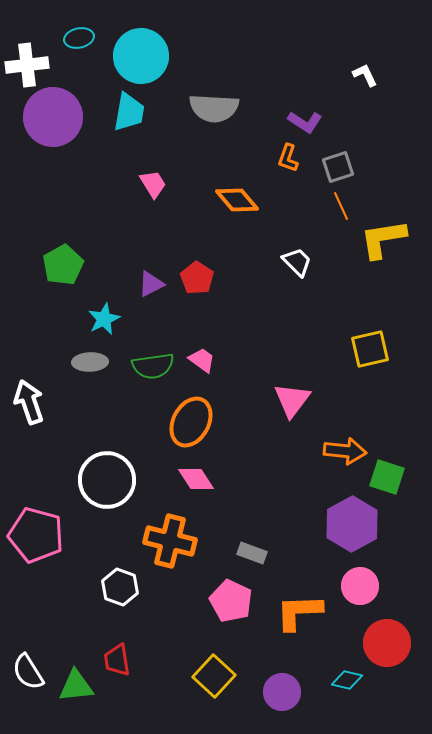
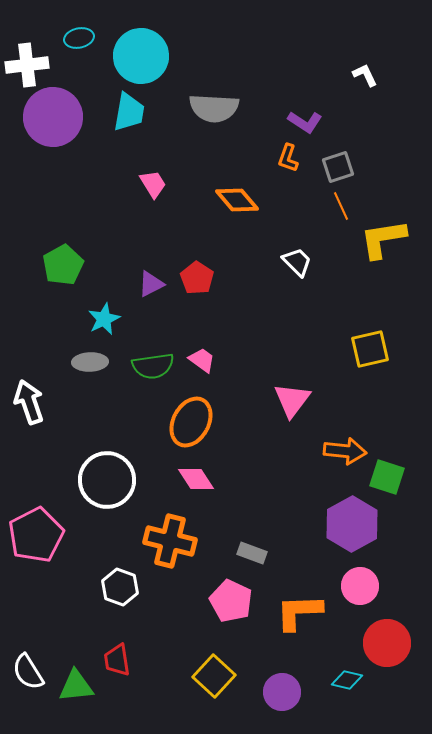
pink pentagon at (36, 535): rotated 30 degrees clockwise
